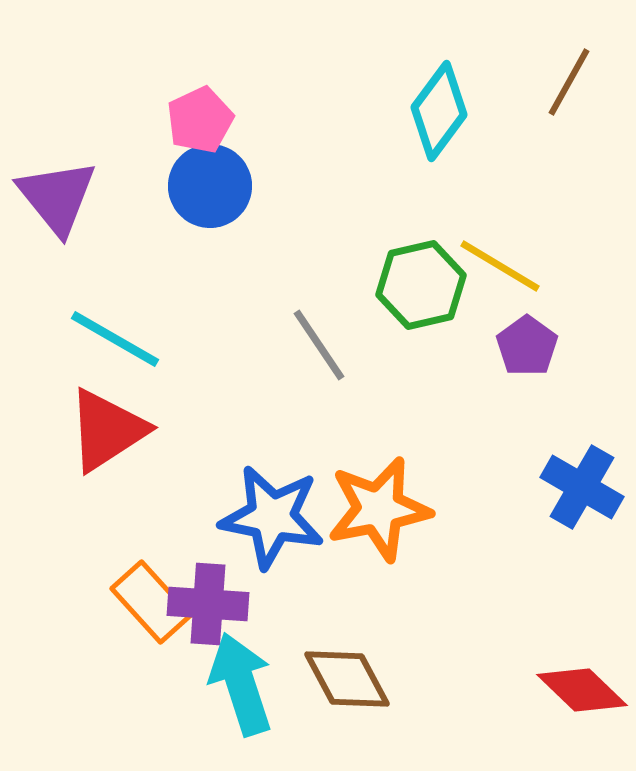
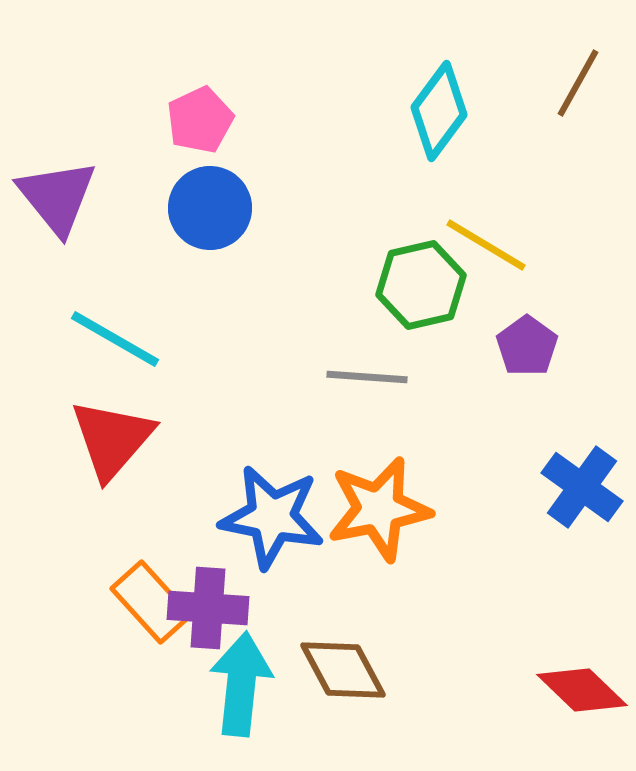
brown line: moved 9 px right, 1 px down
blue circle: moved 22 px down
yellow line: moved 14 px left, 21 px up
gray line: moved 48 px right, 32 px down; rotated 52 degrees counterclockwise
red triangle: moved 5 px right, 9 px down; rotated 16 degrees counterclockwise
blue cross: rotated 6 degrees clockwise
purple cross: moved 4 px down
brown diamond: moved 4 px left, 9 px up
cyan arrow: rotated 24 degrees clockwise
